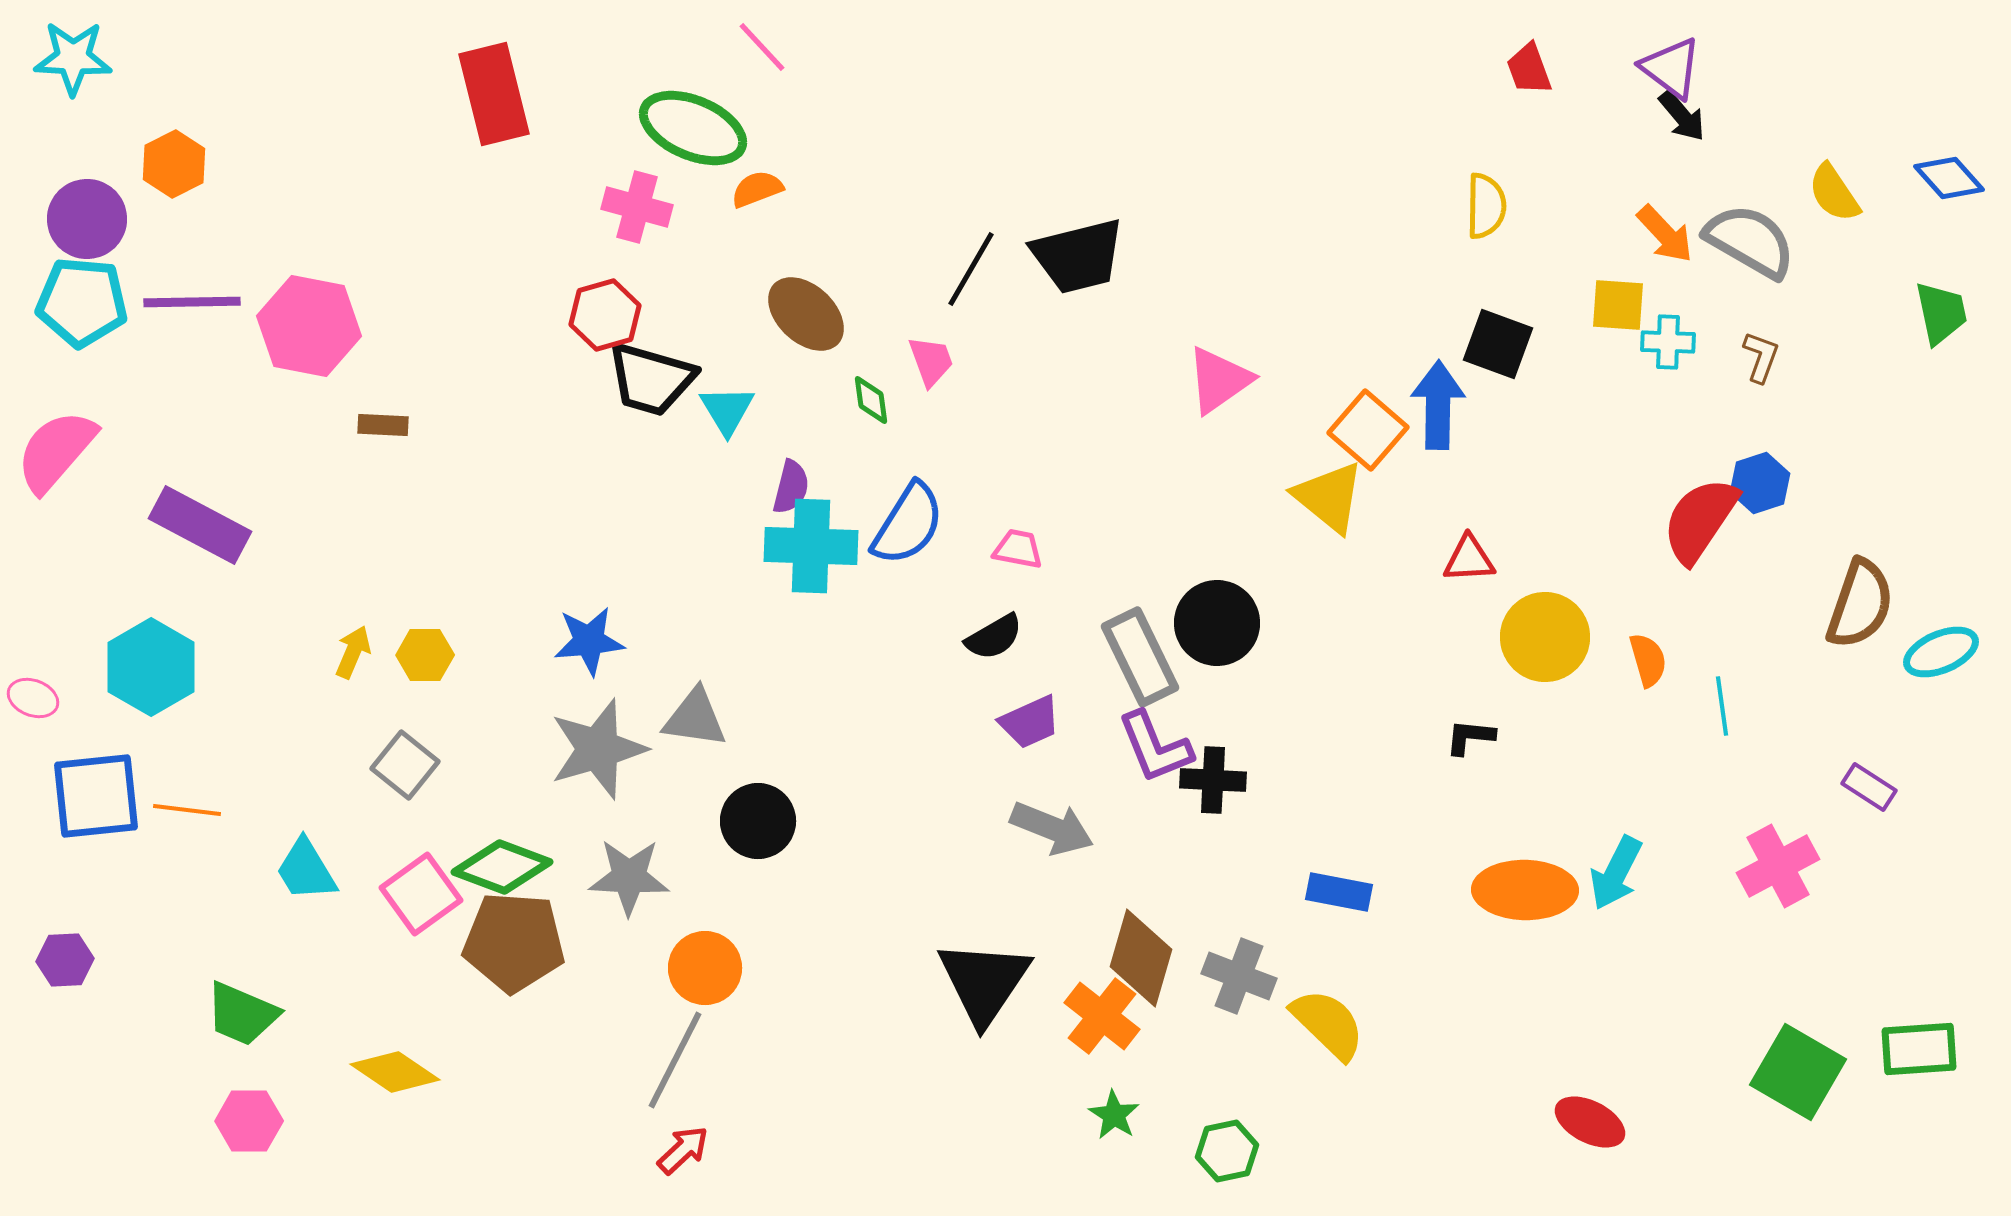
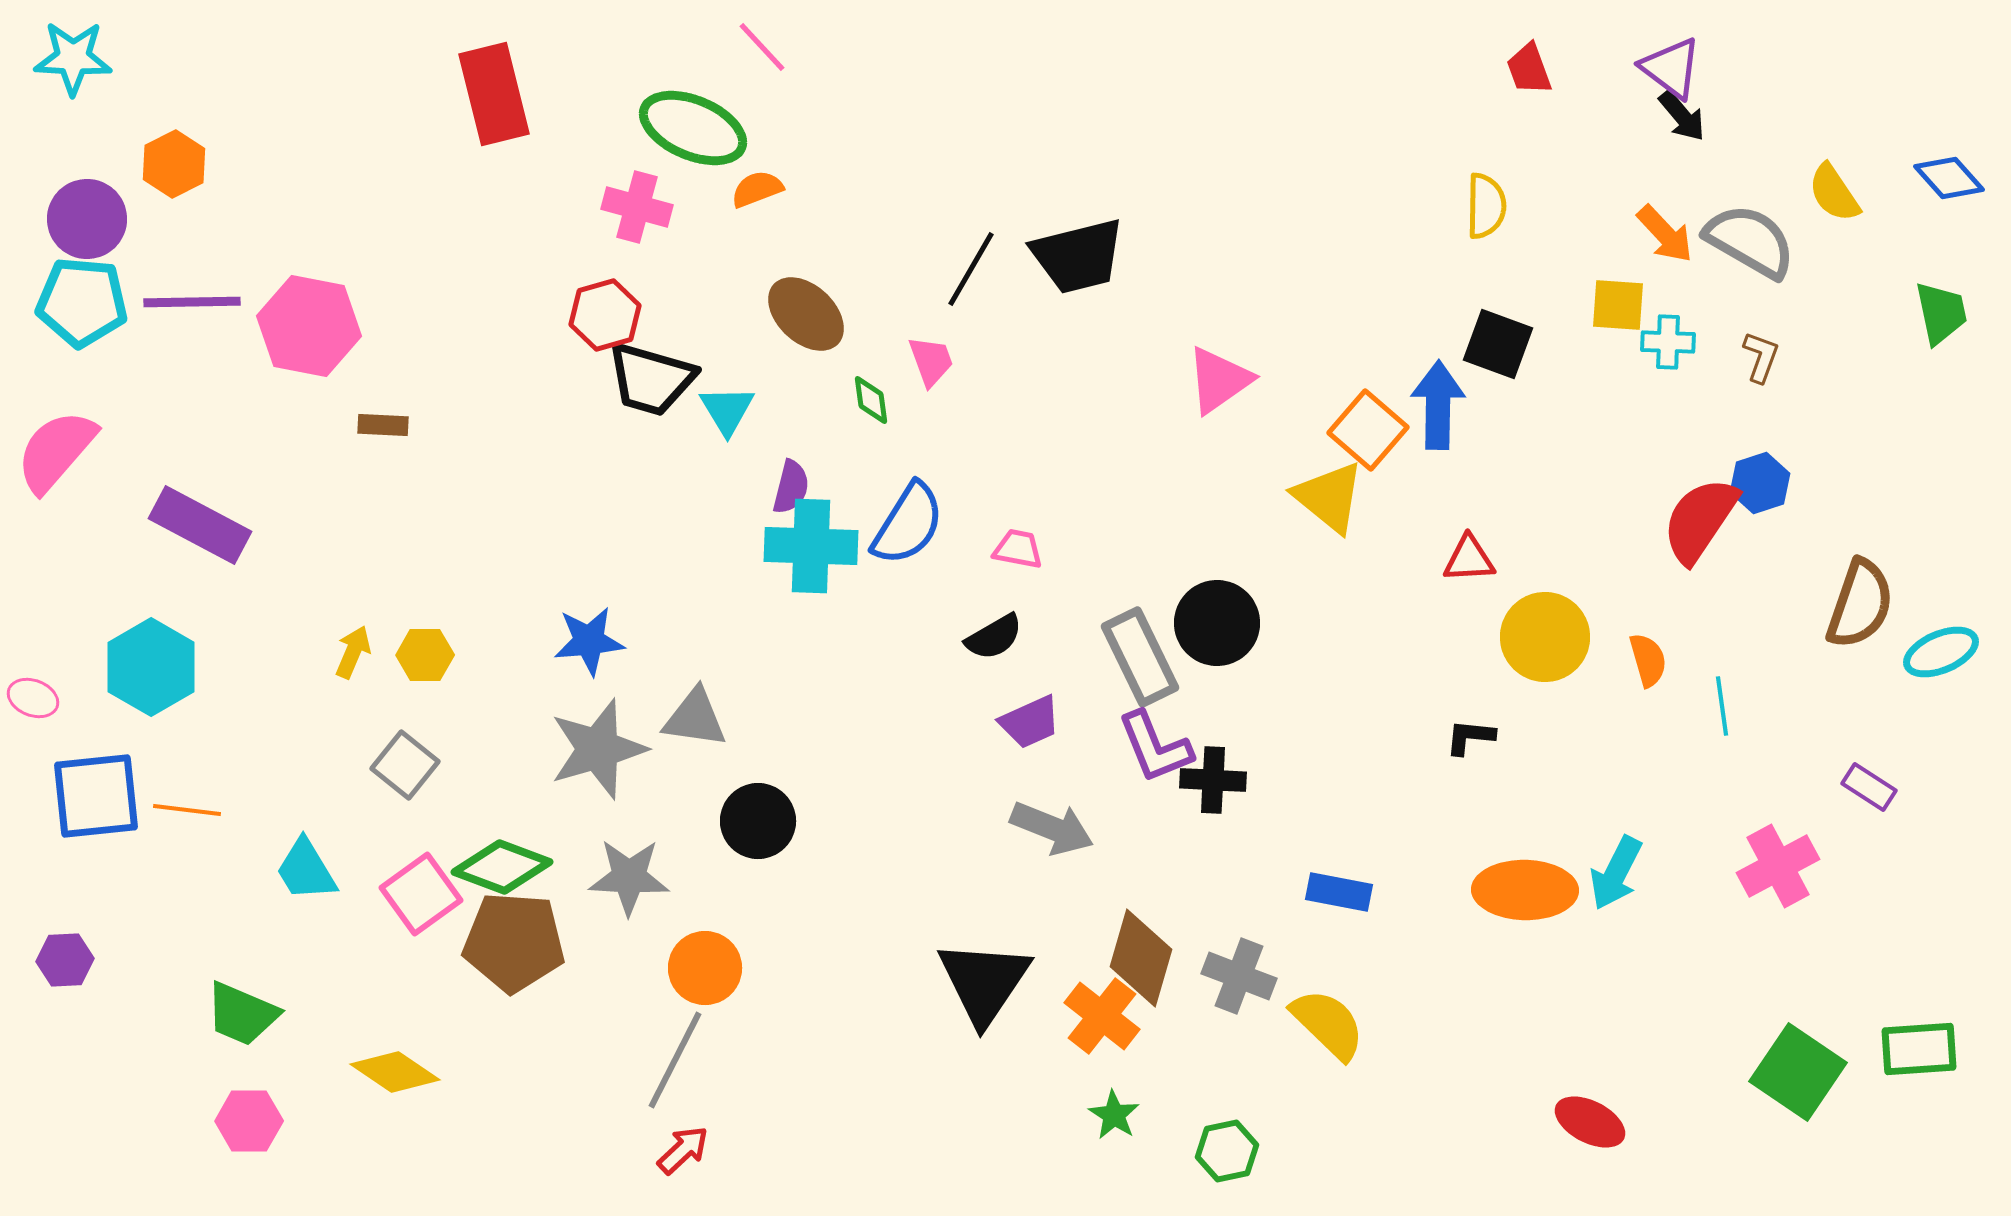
green square at (1798, 1072): rotated 4 degrees clockwise
